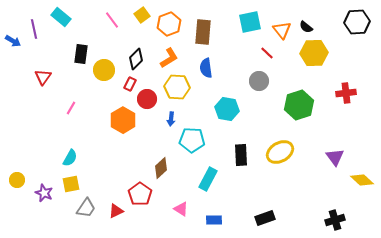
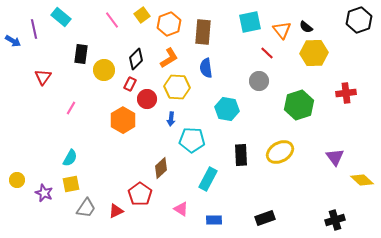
black hexagon at (357, 22): moved 2 px right, 2 px up; rotated 15 degrees counterclockwise
